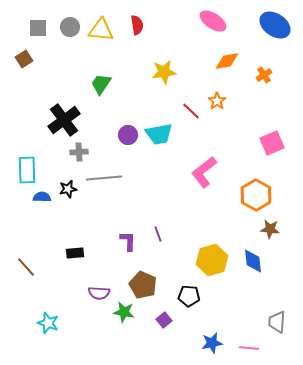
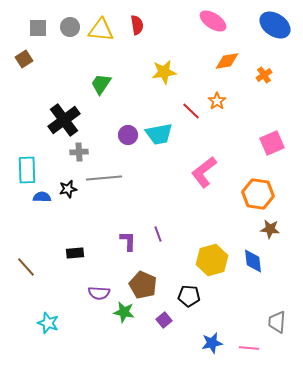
orange hexagon: moved 2 px right, 1 px up; rotated 20 degrees counterclockwise
